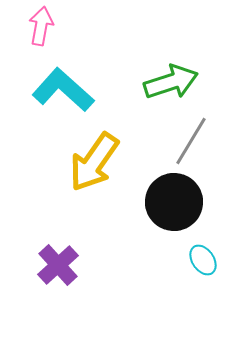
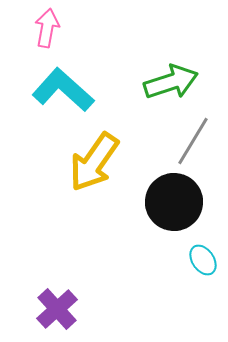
pink arrow: moved 6 px right, 2 px down
gray line: moved 2 px right
purple cross: moved 1 px left, 44 px down
